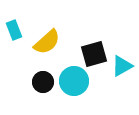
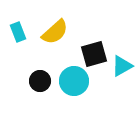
cyan rectangle: moved 4 px right, 2 px down
yellow semicircle: moved 8 px right, 10 px up
black circle: moved 3 px left, 1 px up
